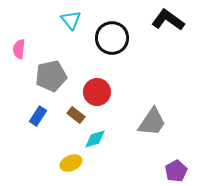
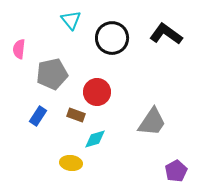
black L-shape: moved 2 px left, 14 px down
gray pentagon: moved 1 px right, 2 px up
brown rectangle: rotated 18 degrees counterclockwise
yellow ellipse: rotated 30 degrees clockwise
